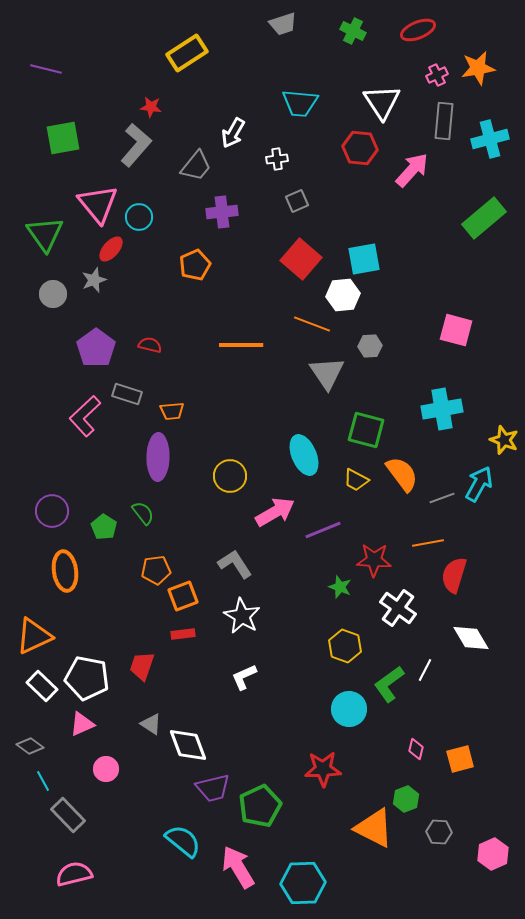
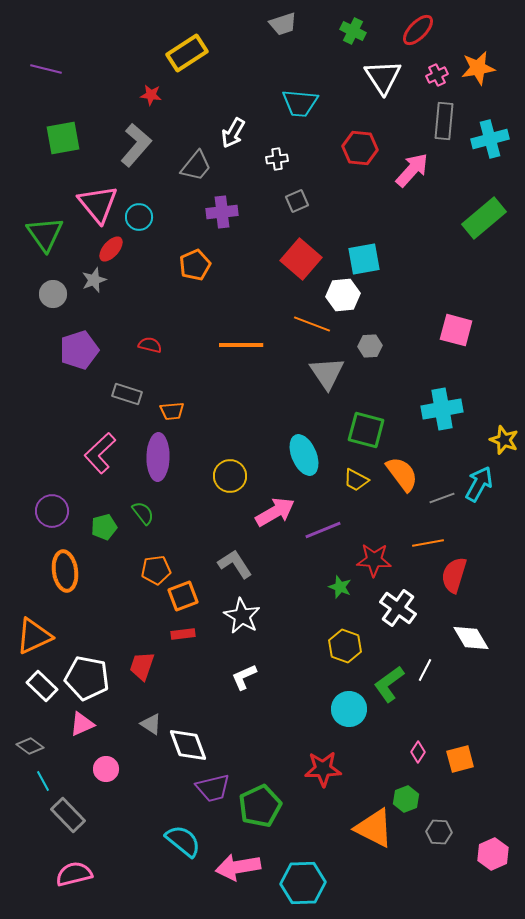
red ellipse at (418, 30): rotated 24 degrees counterclockwise
white triangle at (382, 102): moved 1 px right, 25 px up
red star at (151, 107): moved 12 px up
purple pentagon at (96, 348): moved 17 px left, 2 px down; rotated 18 degrees clockwise
pink L-shape at (85, 416): moved 15 px right, 37 px down
green pentagon at (104, 527): rotated 25 degrees clockwise
pink diamond at (416, 749): moved 2 px right, 3 px down; rotated 20 degrees clockwise
pink arrow at (238, 867): rotated 69 degrees counterclockwise
